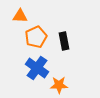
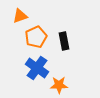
orange triangle: rotated 21 degrees counterclockwise
